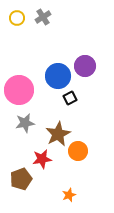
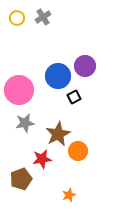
black square: moved 4 px right, 1 px up
